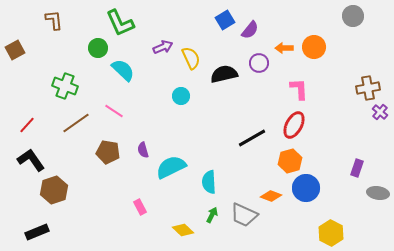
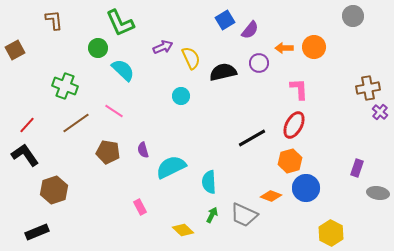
black semicircle at (224, 74): moved 1 px left, 2 px up
black L-shape at (31, 160): moved 6 px left, 5 px up
